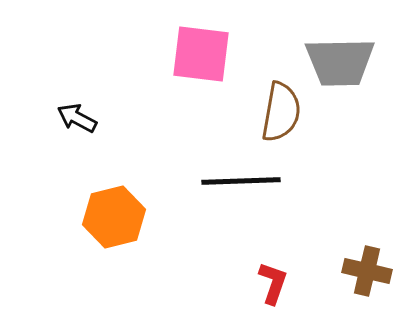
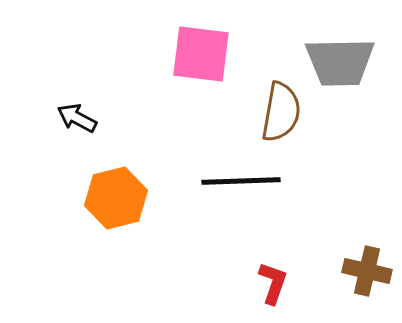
orange hexagon: moved 2 px right, 19 px up
